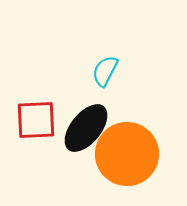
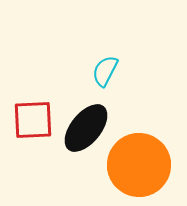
red square: moved 3 px left
orange circle: moved 12 px right, 11 px down
